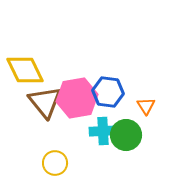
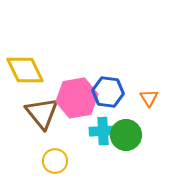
brown triangle: moved 3 px left, 11 px down
orange triangle: moved 3 px right, 8 px up
yellow circle: moved 2 px up
